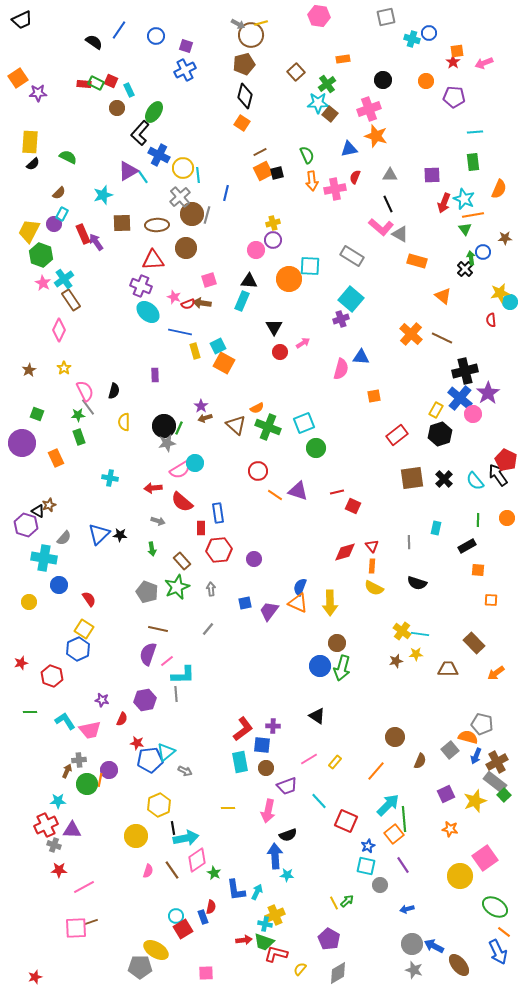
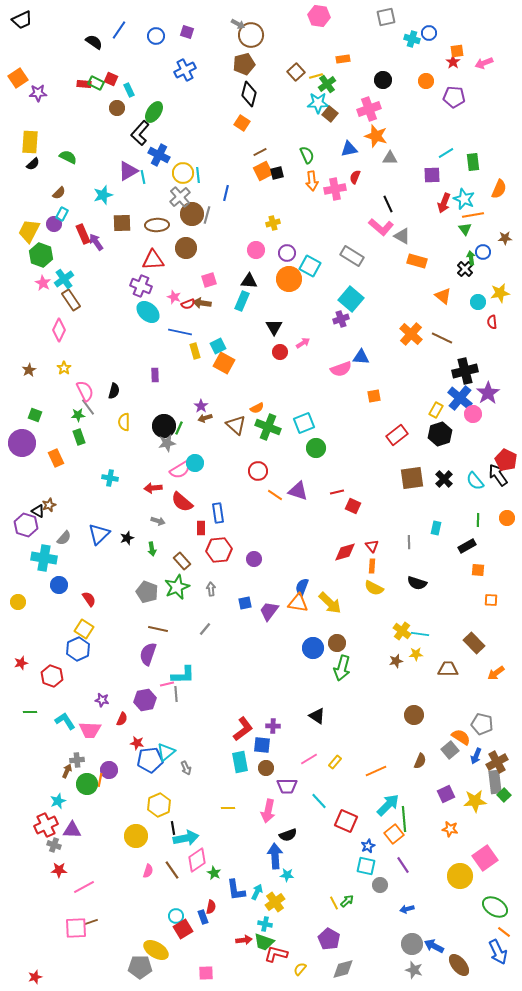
yellow line at (261, 23): moved 55 px right, 53 px down
purple square at (186, 46): moved 1 px right, 14 px up
red square at (111, 81): moved 2 px up
black diamond at (245, 96): moved 4 px right, 2 px up
cyan line at (475, 132): moved 29 px left, 21 px down; rotated 28 degrees counterclockwise
yellow circle at (183, 168): moved 5 px down
gray triangle at (390, 175): moved 17 px up
cyan line at (143, 177): rotated 24 degrees clockwise
gray triangle at (400, 234): moved 2 px right, 2 px down
purple circle at (273, 240): moved 14 px right, 13 px down
cyan square at (310, 266): rotated 25 degrees clockwise
cyan circle at (510, 302): moved 32 px left
red semicircle at (491, 320): moved 1 px right, 2 px down
pink semicircle at (341, 369): rotated 55 degrees clockwise
green square at (37, 414): moved 2 px left, 1 px down
black star at (120, 535): moved 7 px right, 3 px down; rotated 24 degrees counterclockwise
blue semicircle at (300, 587): moved 2 px right
yellow circle at (29, 602): moved 11 px left
orange triangle at (298, 603): rotated 15 degrees counterclockwise
yellow arrow at (330, 603): rotated 45 degrees counterclockwise
gray line at (208, 629): moved 3 px left
pink line at (167, 661): moved 23 px down; rotated 24 degrees clockwise
blue circle at (320, 666): moved 7 px left, 18 px up
pink trapezoid at (90, 730): rotated 15 degrees clockwise
brown circle at (395, 737): moved 19 px right, 22 px up
orange semicircle at (468, 737): moved 7 px left; rotated 18 degrees clockwise
gray cross at (79, 760): moved 2 px left
gray arrow at (185, 771): moved 1 px right, 3 px up; rotated 40 degrees clockwise
orange line at (376, 771): rotated 25 degrees clockwise
gray rectangle at (495, 782): rotated 45 degrees clockwise
purple trapezoid at (287, 786): rotated 20 degrees clockwise
cyan star at (58, 801): rotated 21 degrees counterclockwise
yellow star at (475, 801): rotated 15 degrees clockwise
yellow cross at (275, 915): moved 13 px up; rotated 12 degrees counterclockwise
gray diamond at (338, 973): moved 5 px right, 4 px up; rotated 15 degrees clockwise
